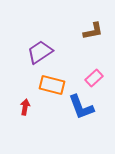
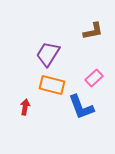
purple trapezoid: moved 8 px right, 2 px down; rotated 24 degrees counterclockwise
